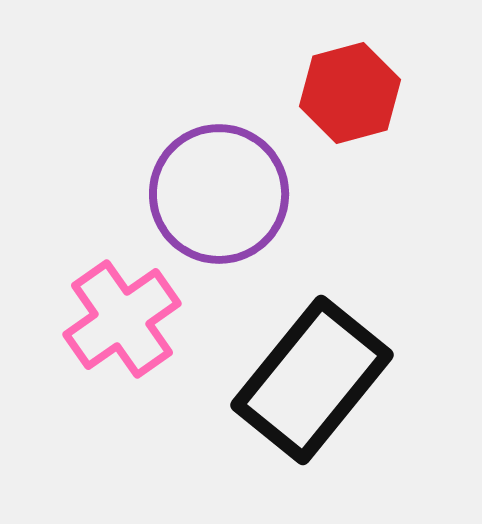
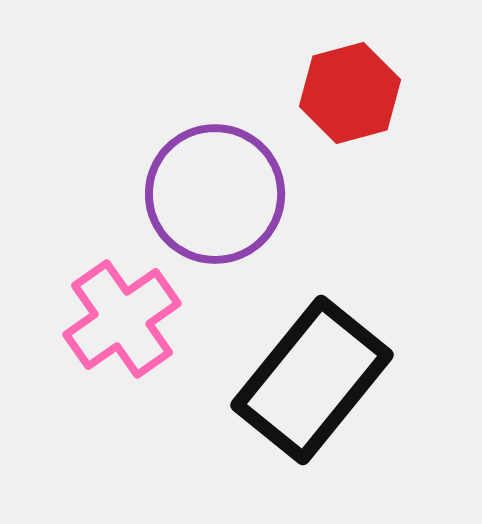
purple circle: moved 4 px left
